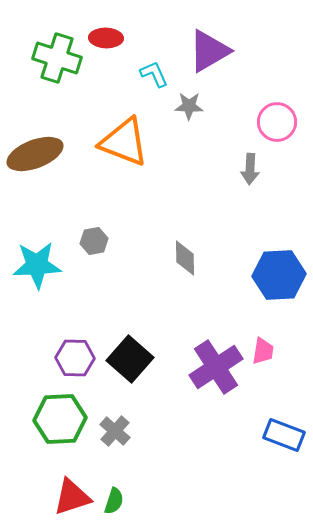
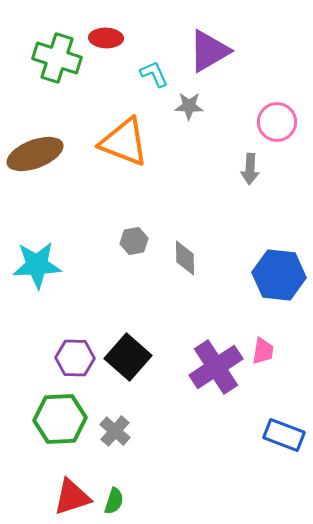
gray hexagon: moved 40 px right
blue hexagon: rotated 9 degrees clockwise
black square: moved 2 px left, 2 px up
